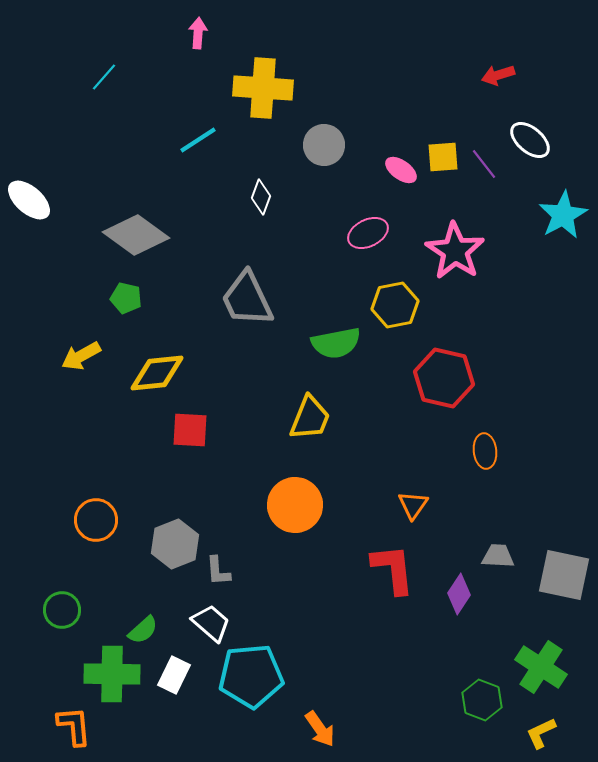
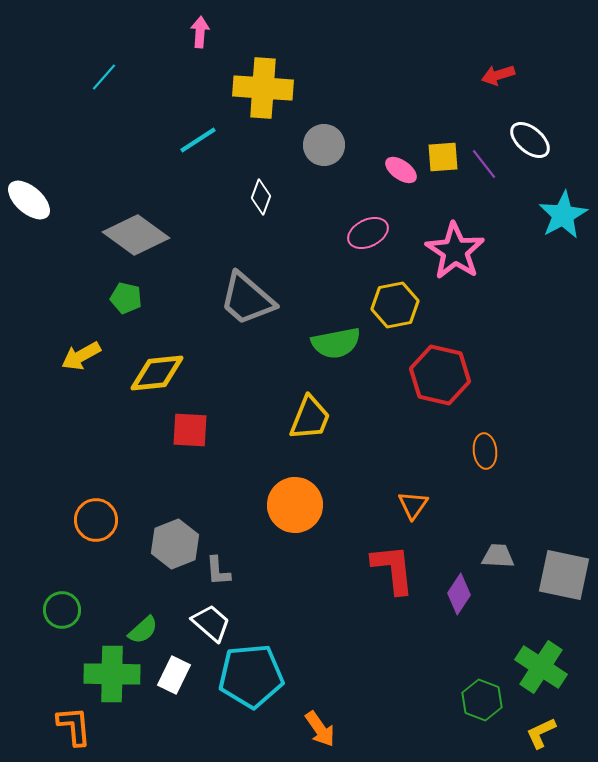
pink arrow at (198, 33): moved 2 px right, 1 px up
gray trapezoid at (247, 299): rotated 24 degrees counterclockwise
red hexagon at (444, 378): moved 4 px left, 3 px up
